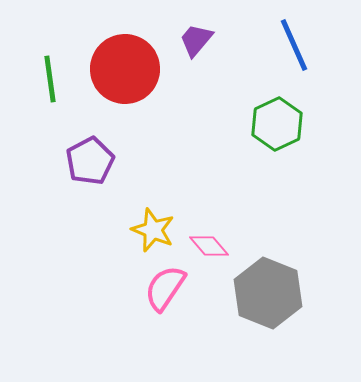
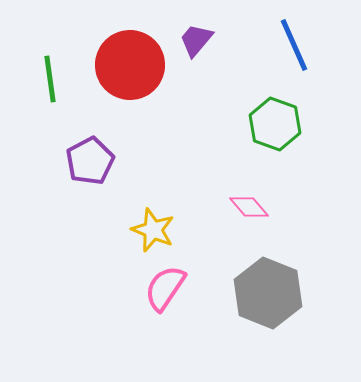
red circle: moved 5 px right, 4 px up
green hexagon: moved 2 px left; rotated 15 degrees counterclockwise
pink diamond: moved 40 px right, 39 px up
